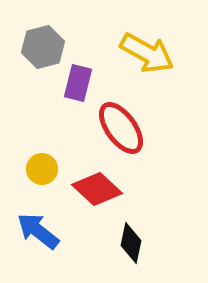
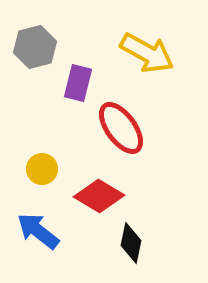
gray hexagon: moved 8 px left
red diamond: moved 2 px right, 7 px down; rotated 12 degrees counterclockwise
